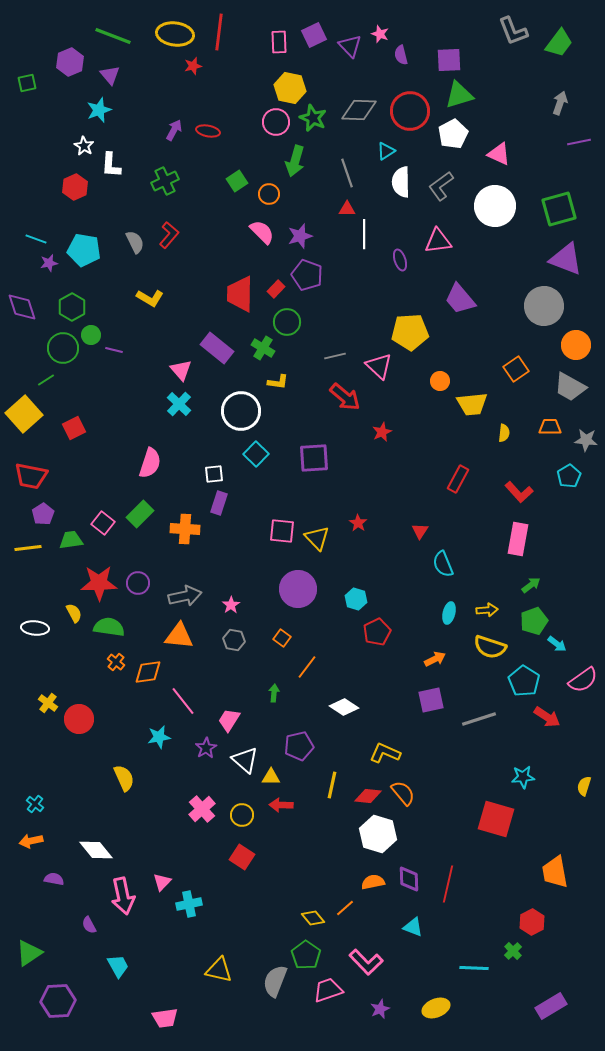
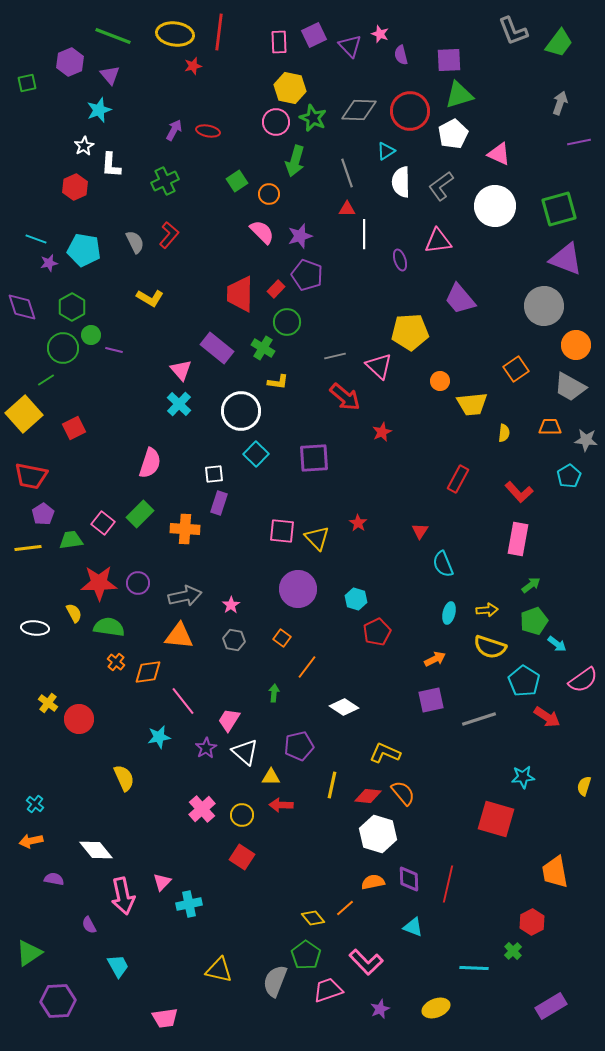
white star at (84, 146): rotated 12 degrees clockwise
white triangle at (245, 760): moved 8 px up
